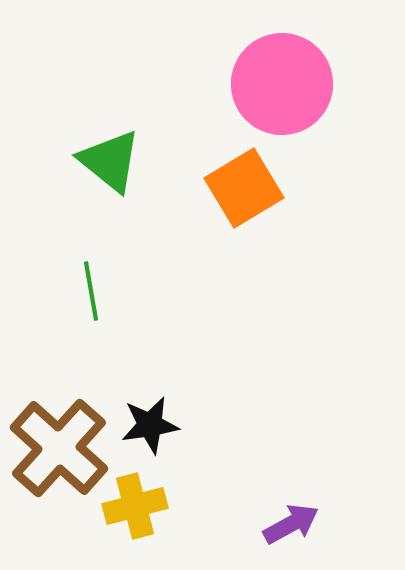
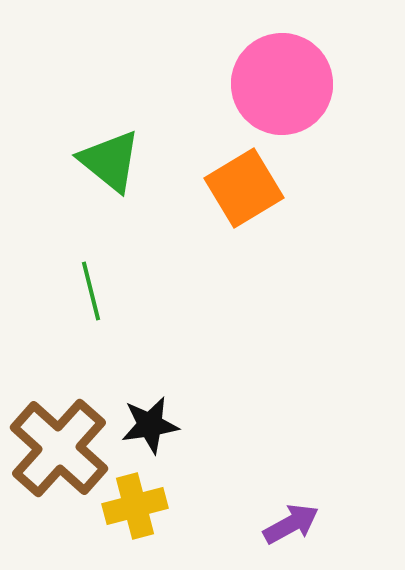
green line: rotated 4 degrees counterclockwise
